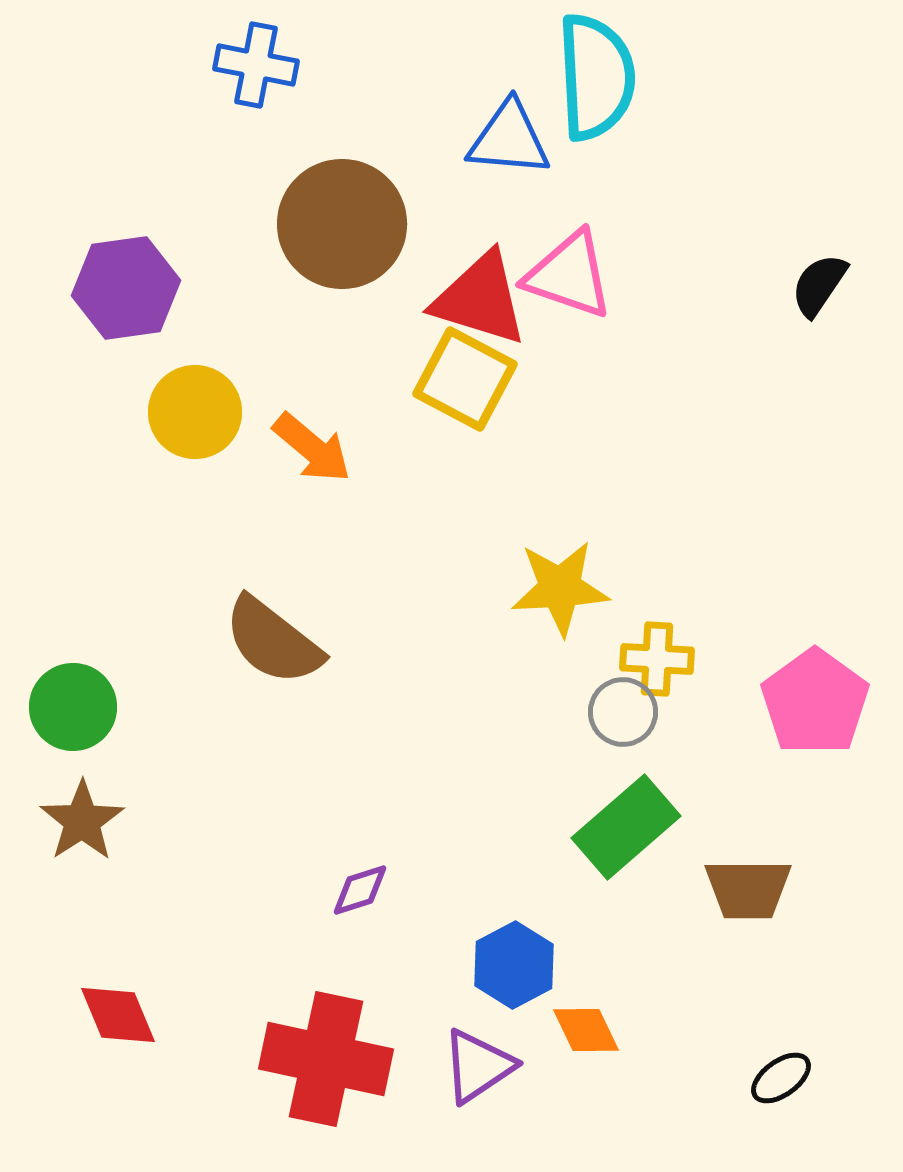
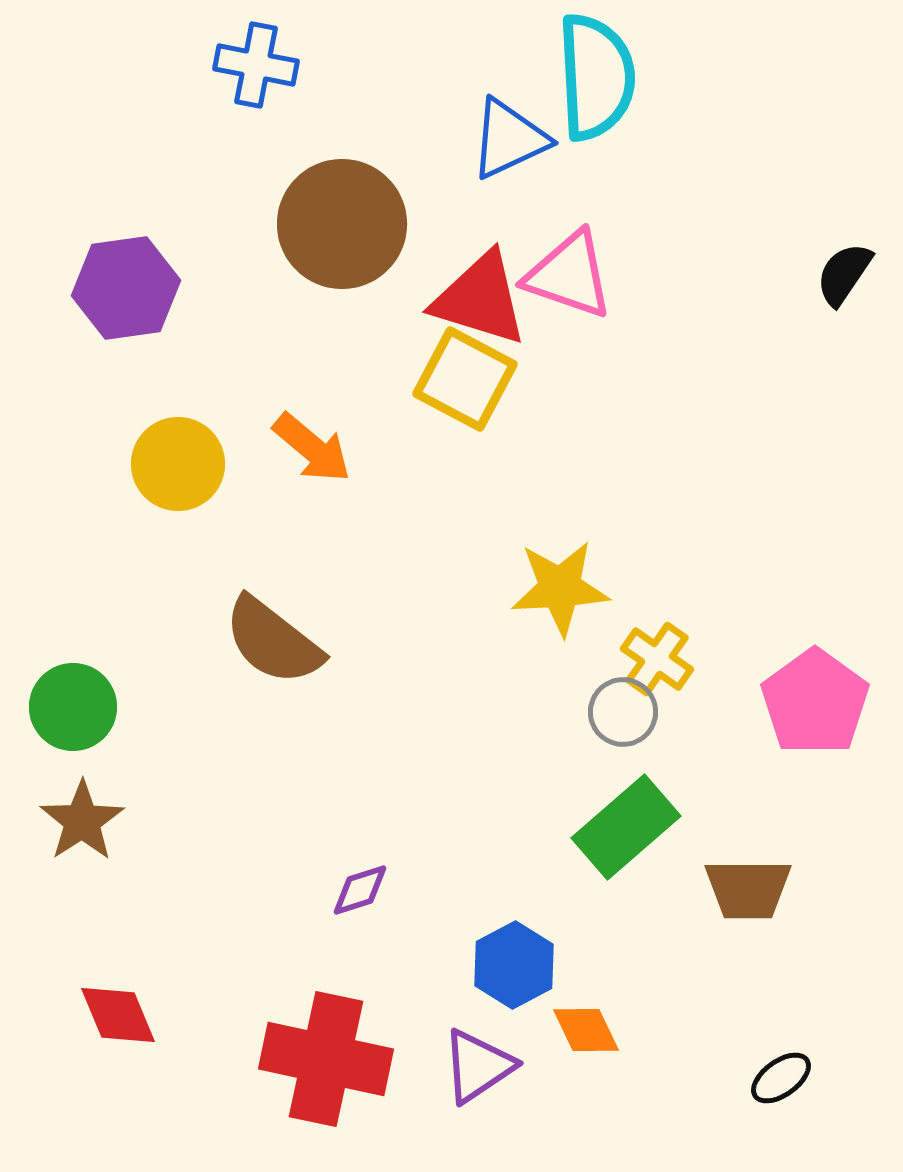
blue triangle: rotated 30 degrees counterclockwise
black semicircle: moved 25 px right, 11 px up
yellow circle: moved 17 px left, 52 px down
yellow cross: rotated 32 degrees clockwise
